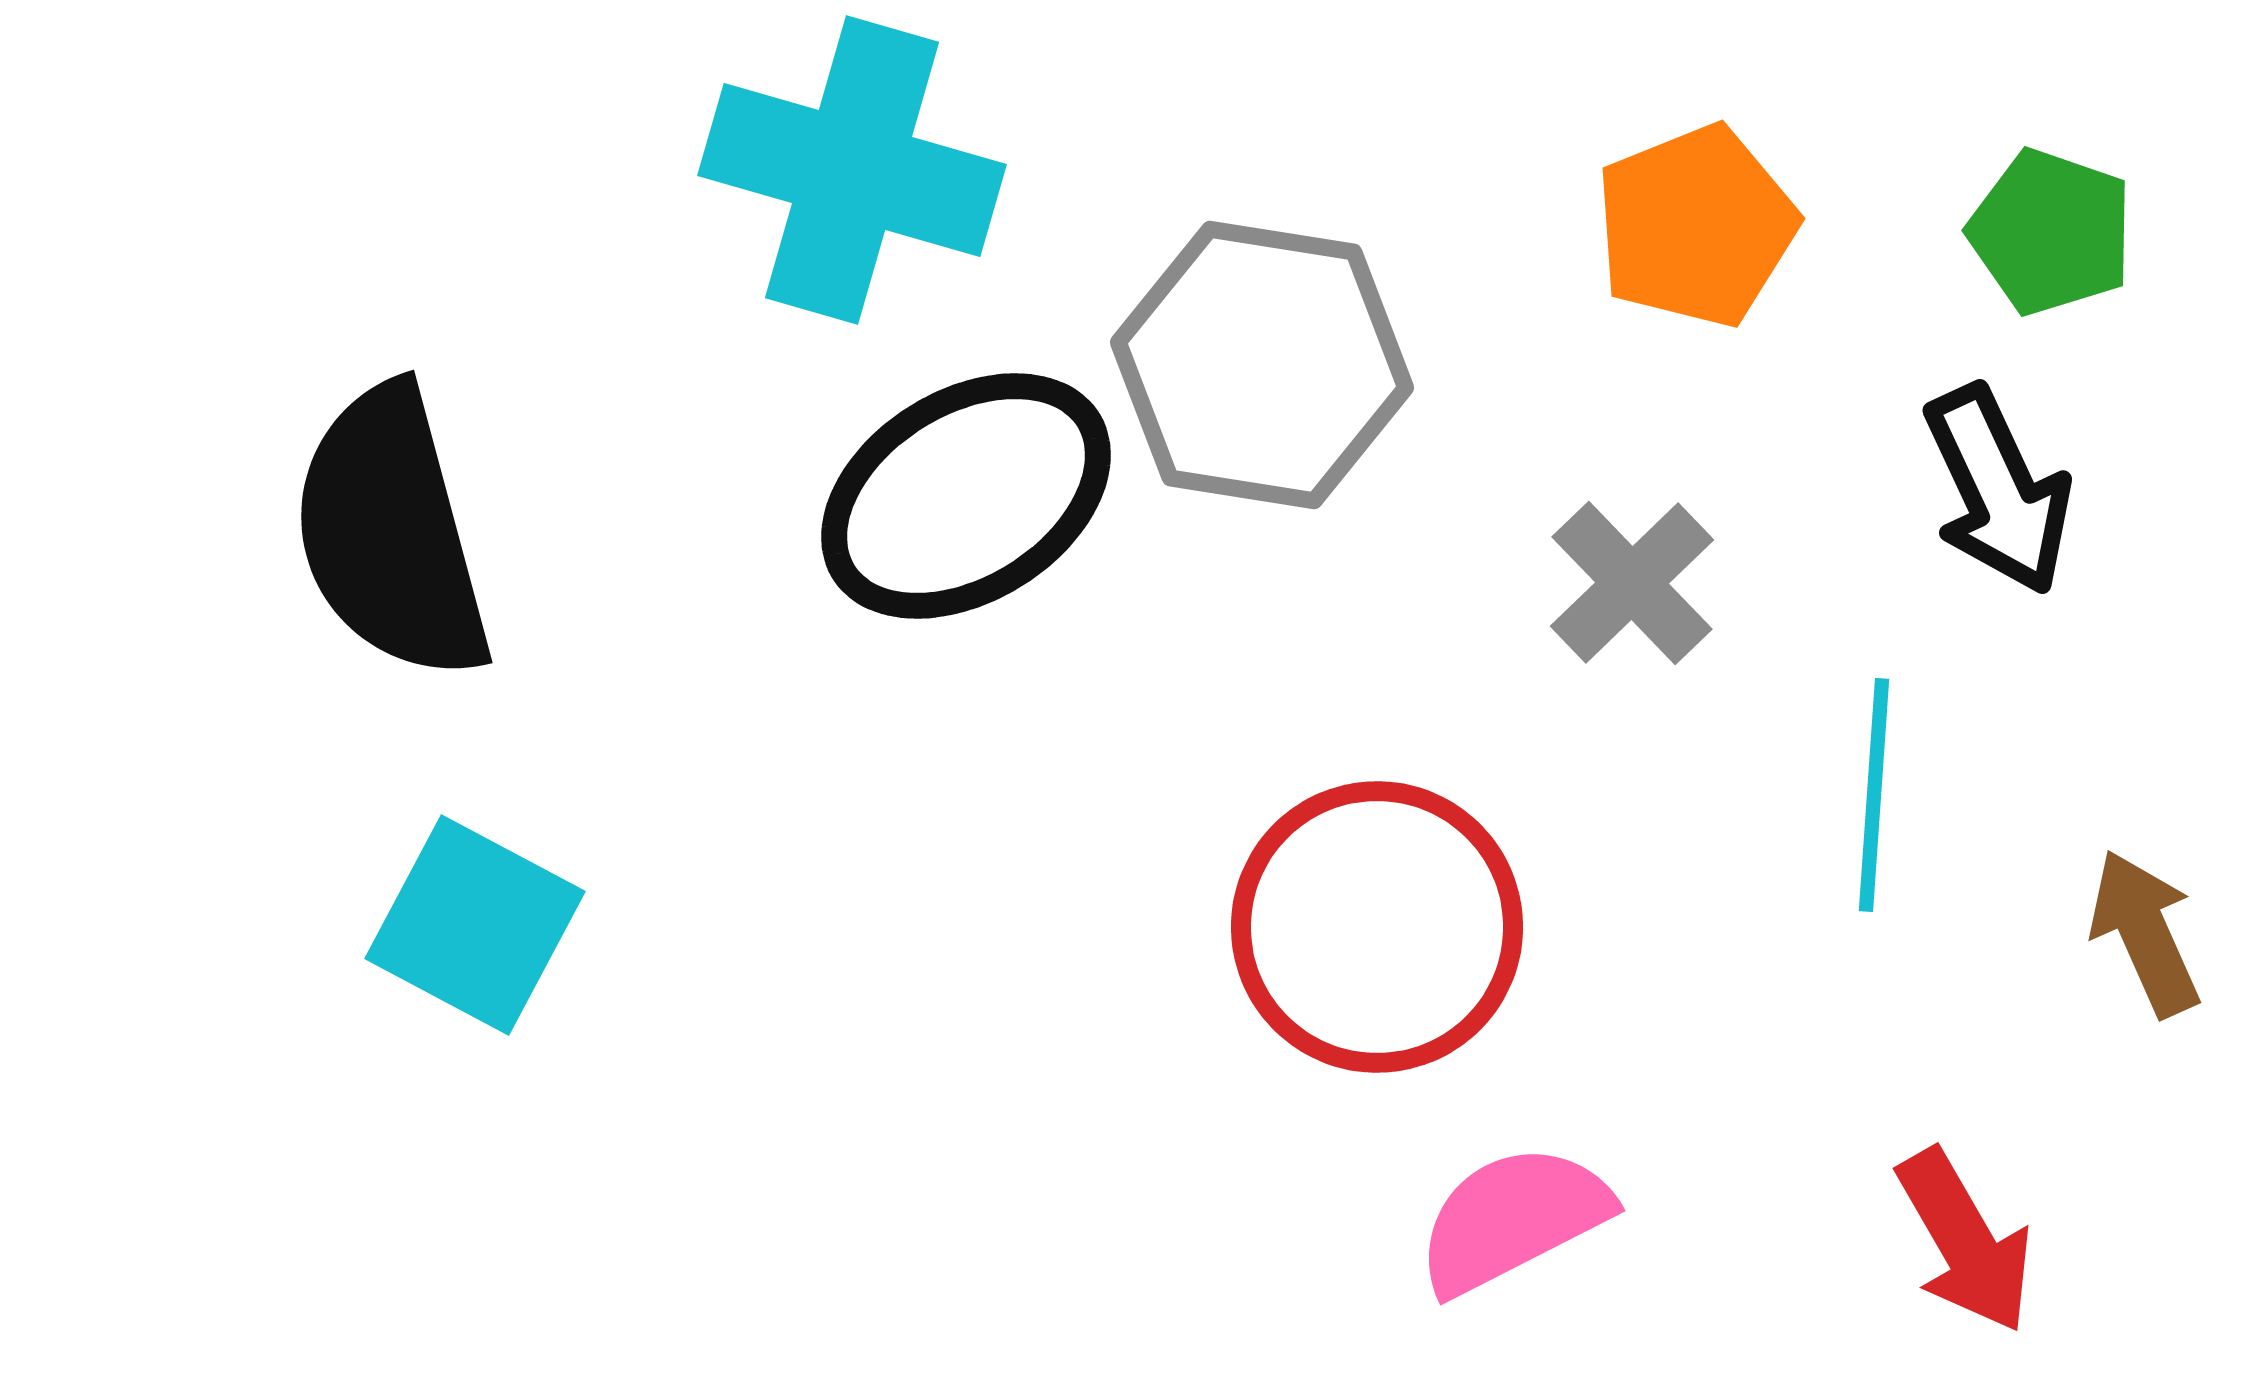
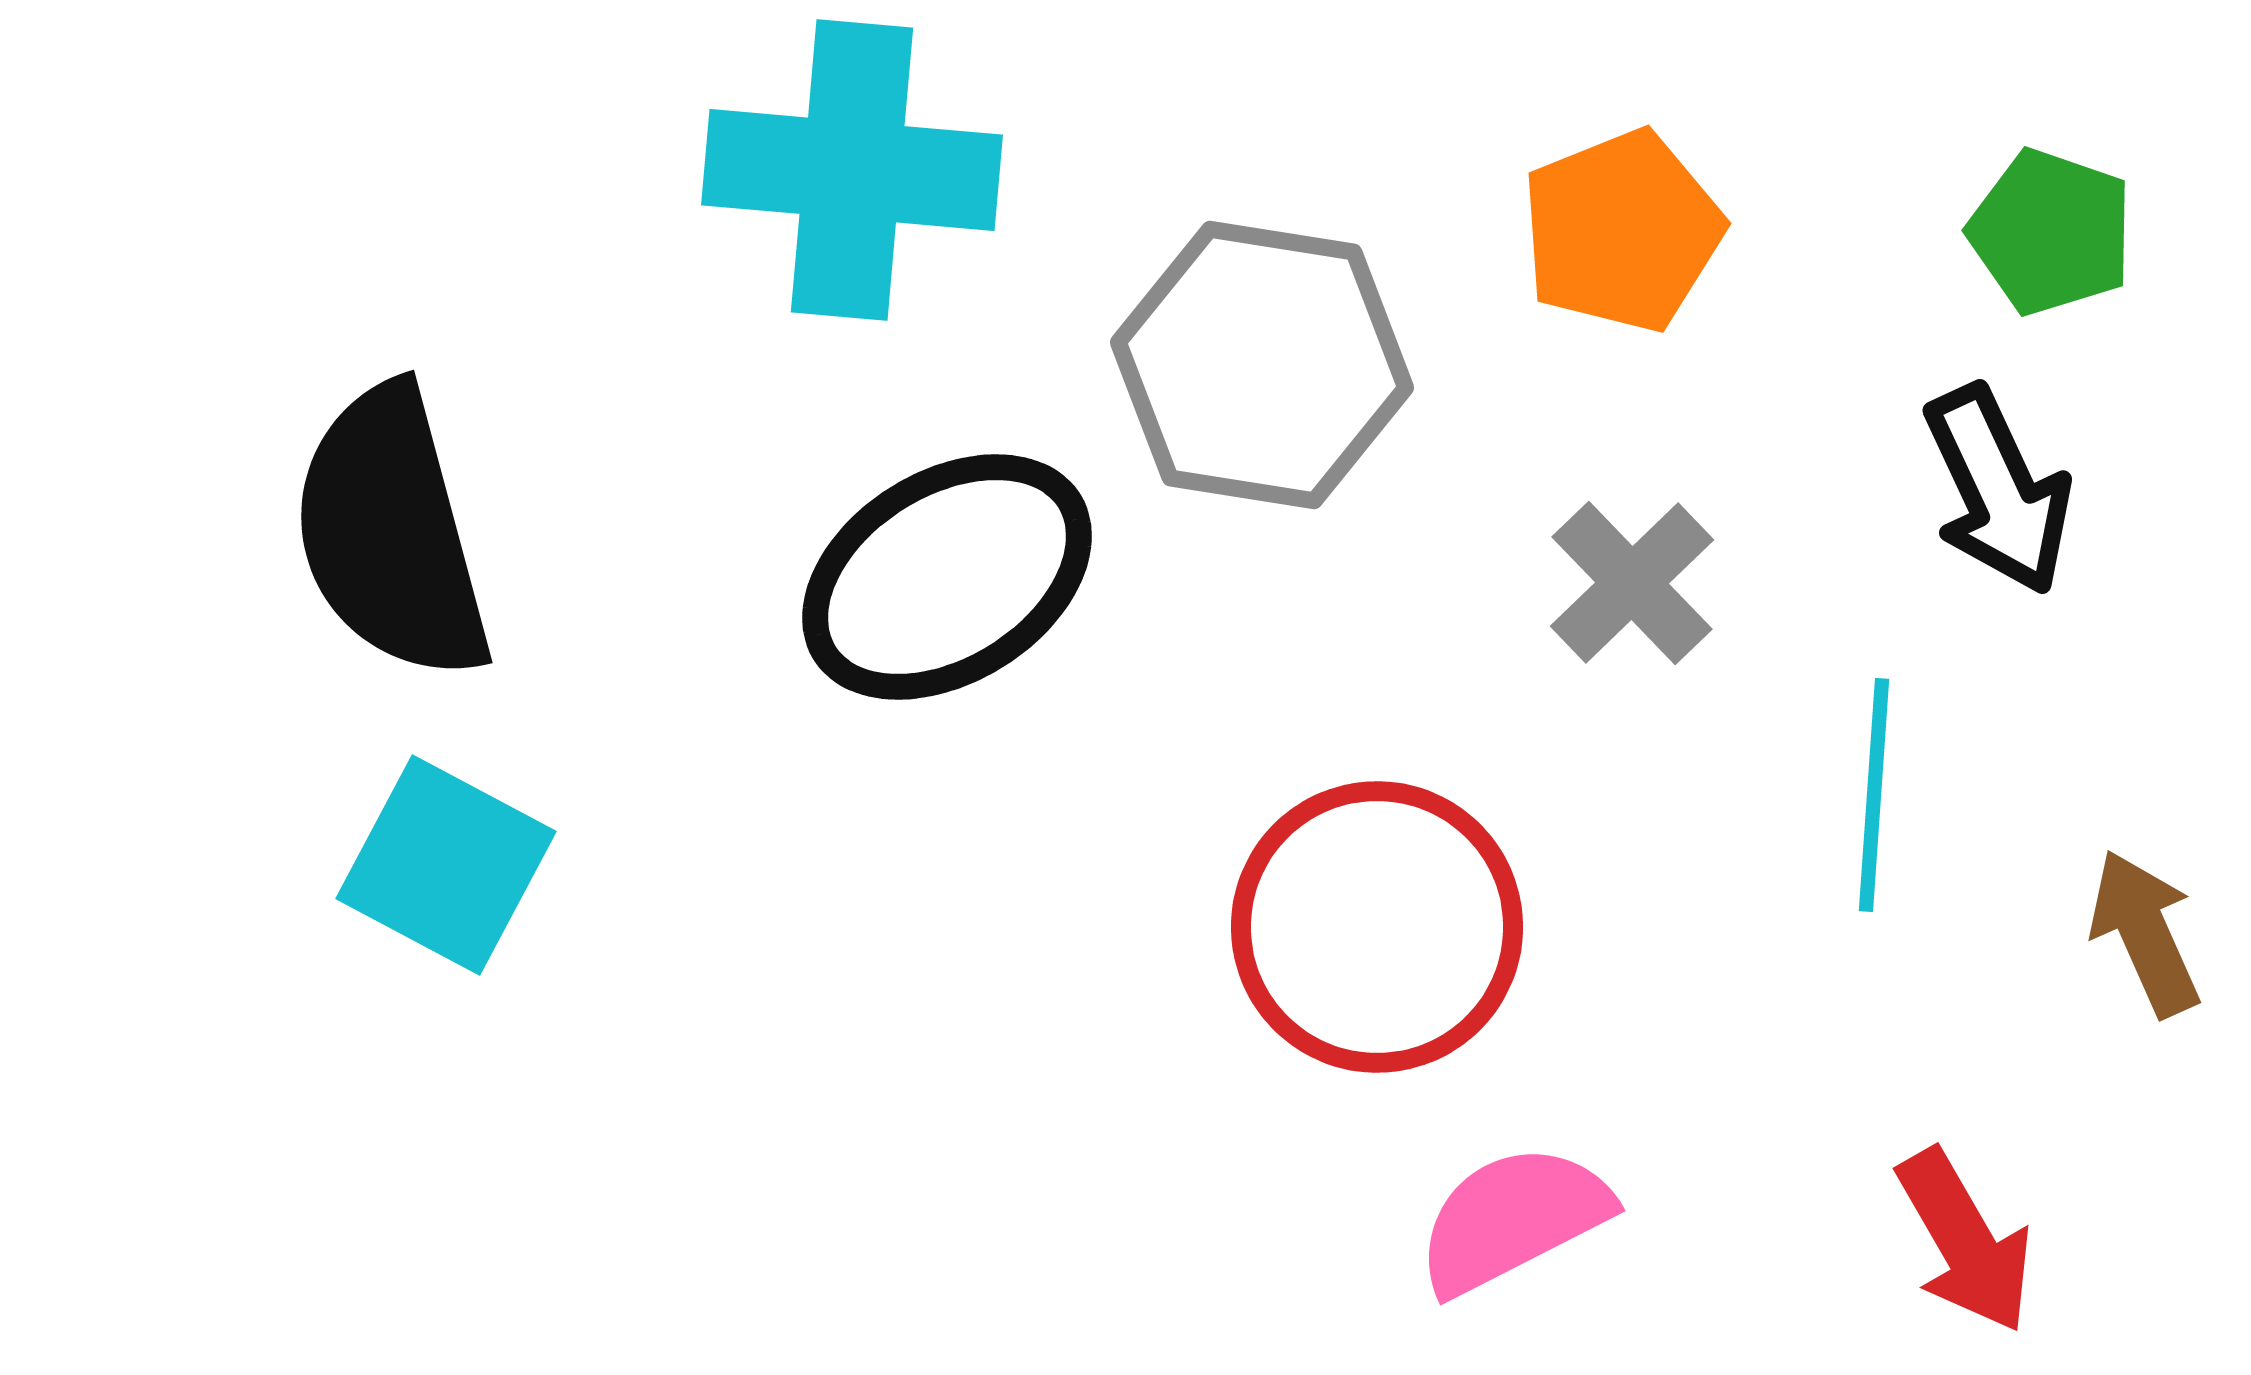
cyan cross: rotated 11 degrees counterclockwise
orange pentagon: moved 74 px left, 5 px down
black ellipse: moved 19 px left, 81 px down
cyan square: moved 29 px left, 60 px up
